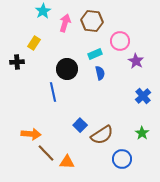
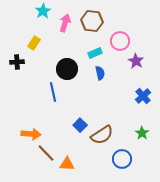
cyan rectangle: moved 1 px up
orange triangle: moved 2 px down
